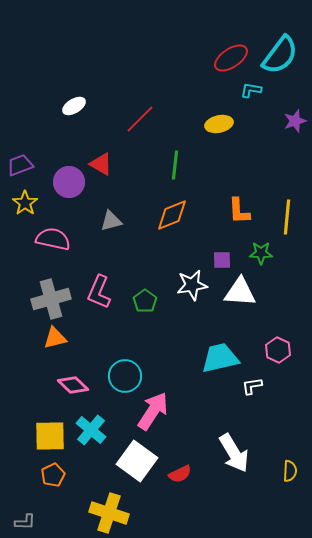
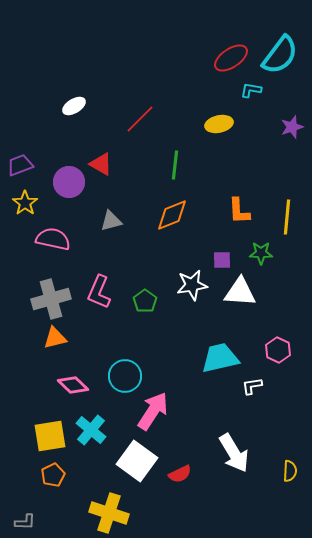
purple star: moved 3 px left, 6 px down
yellow square: rotated 8 degrees counterclockwise
